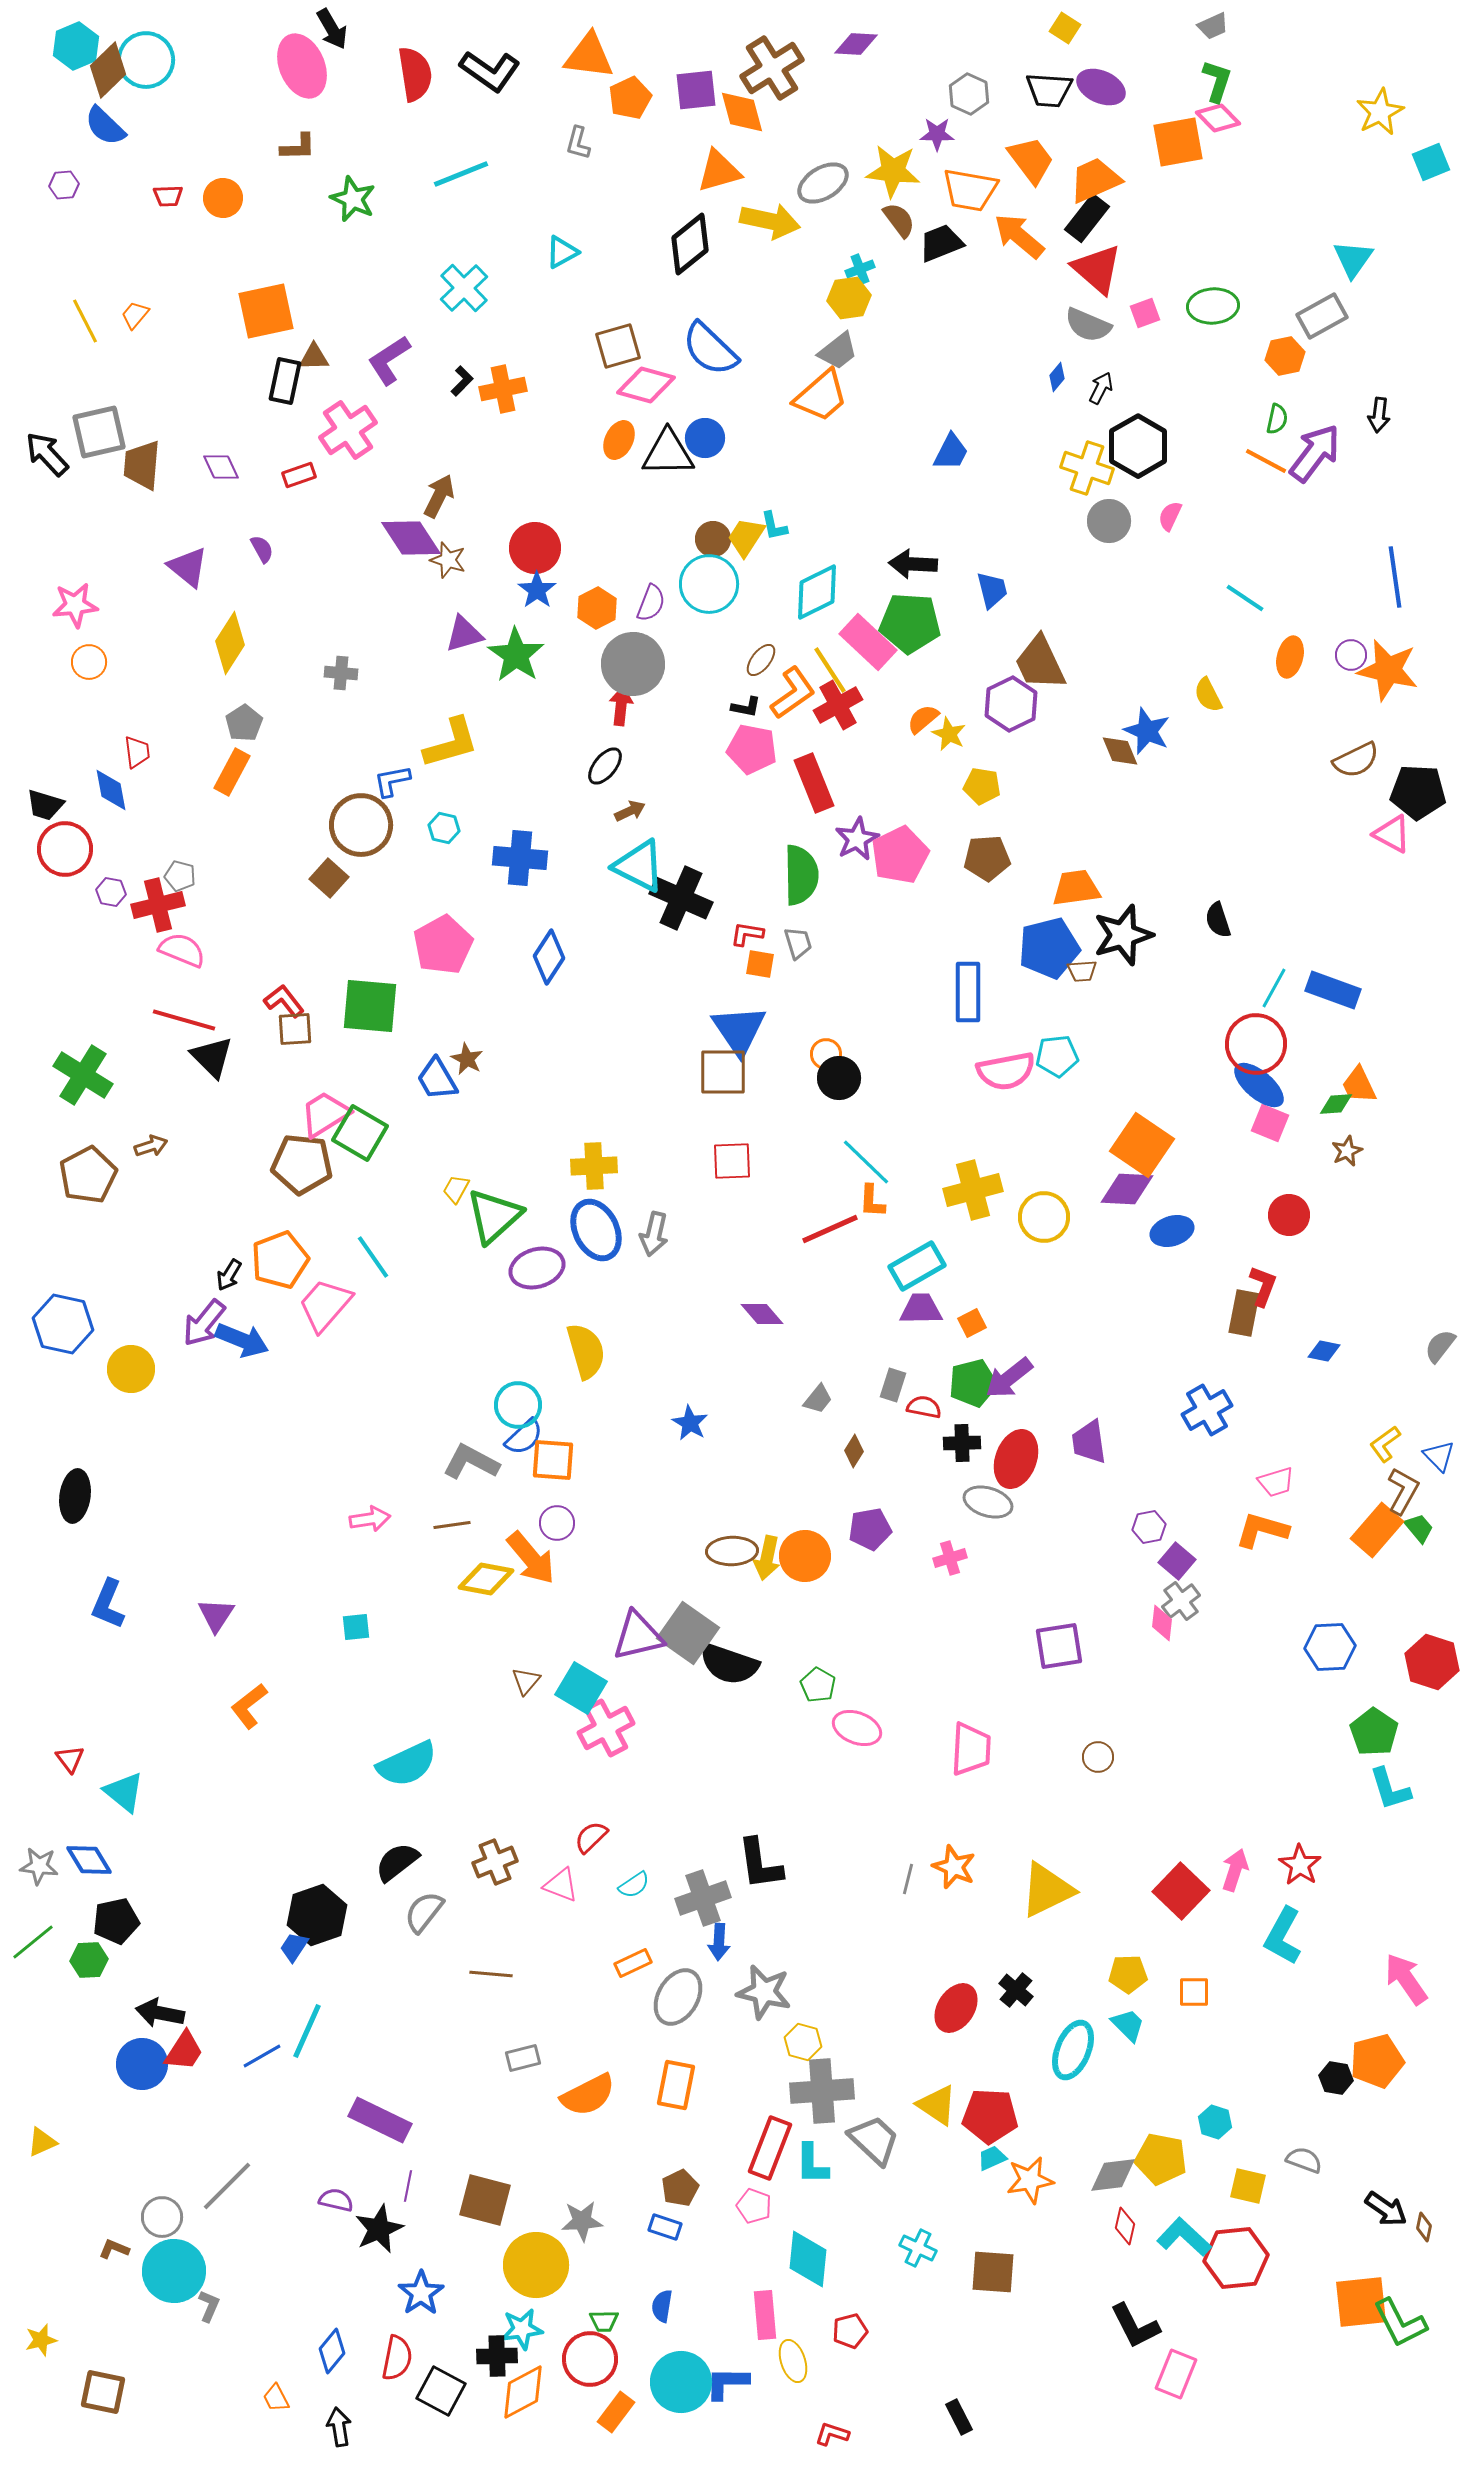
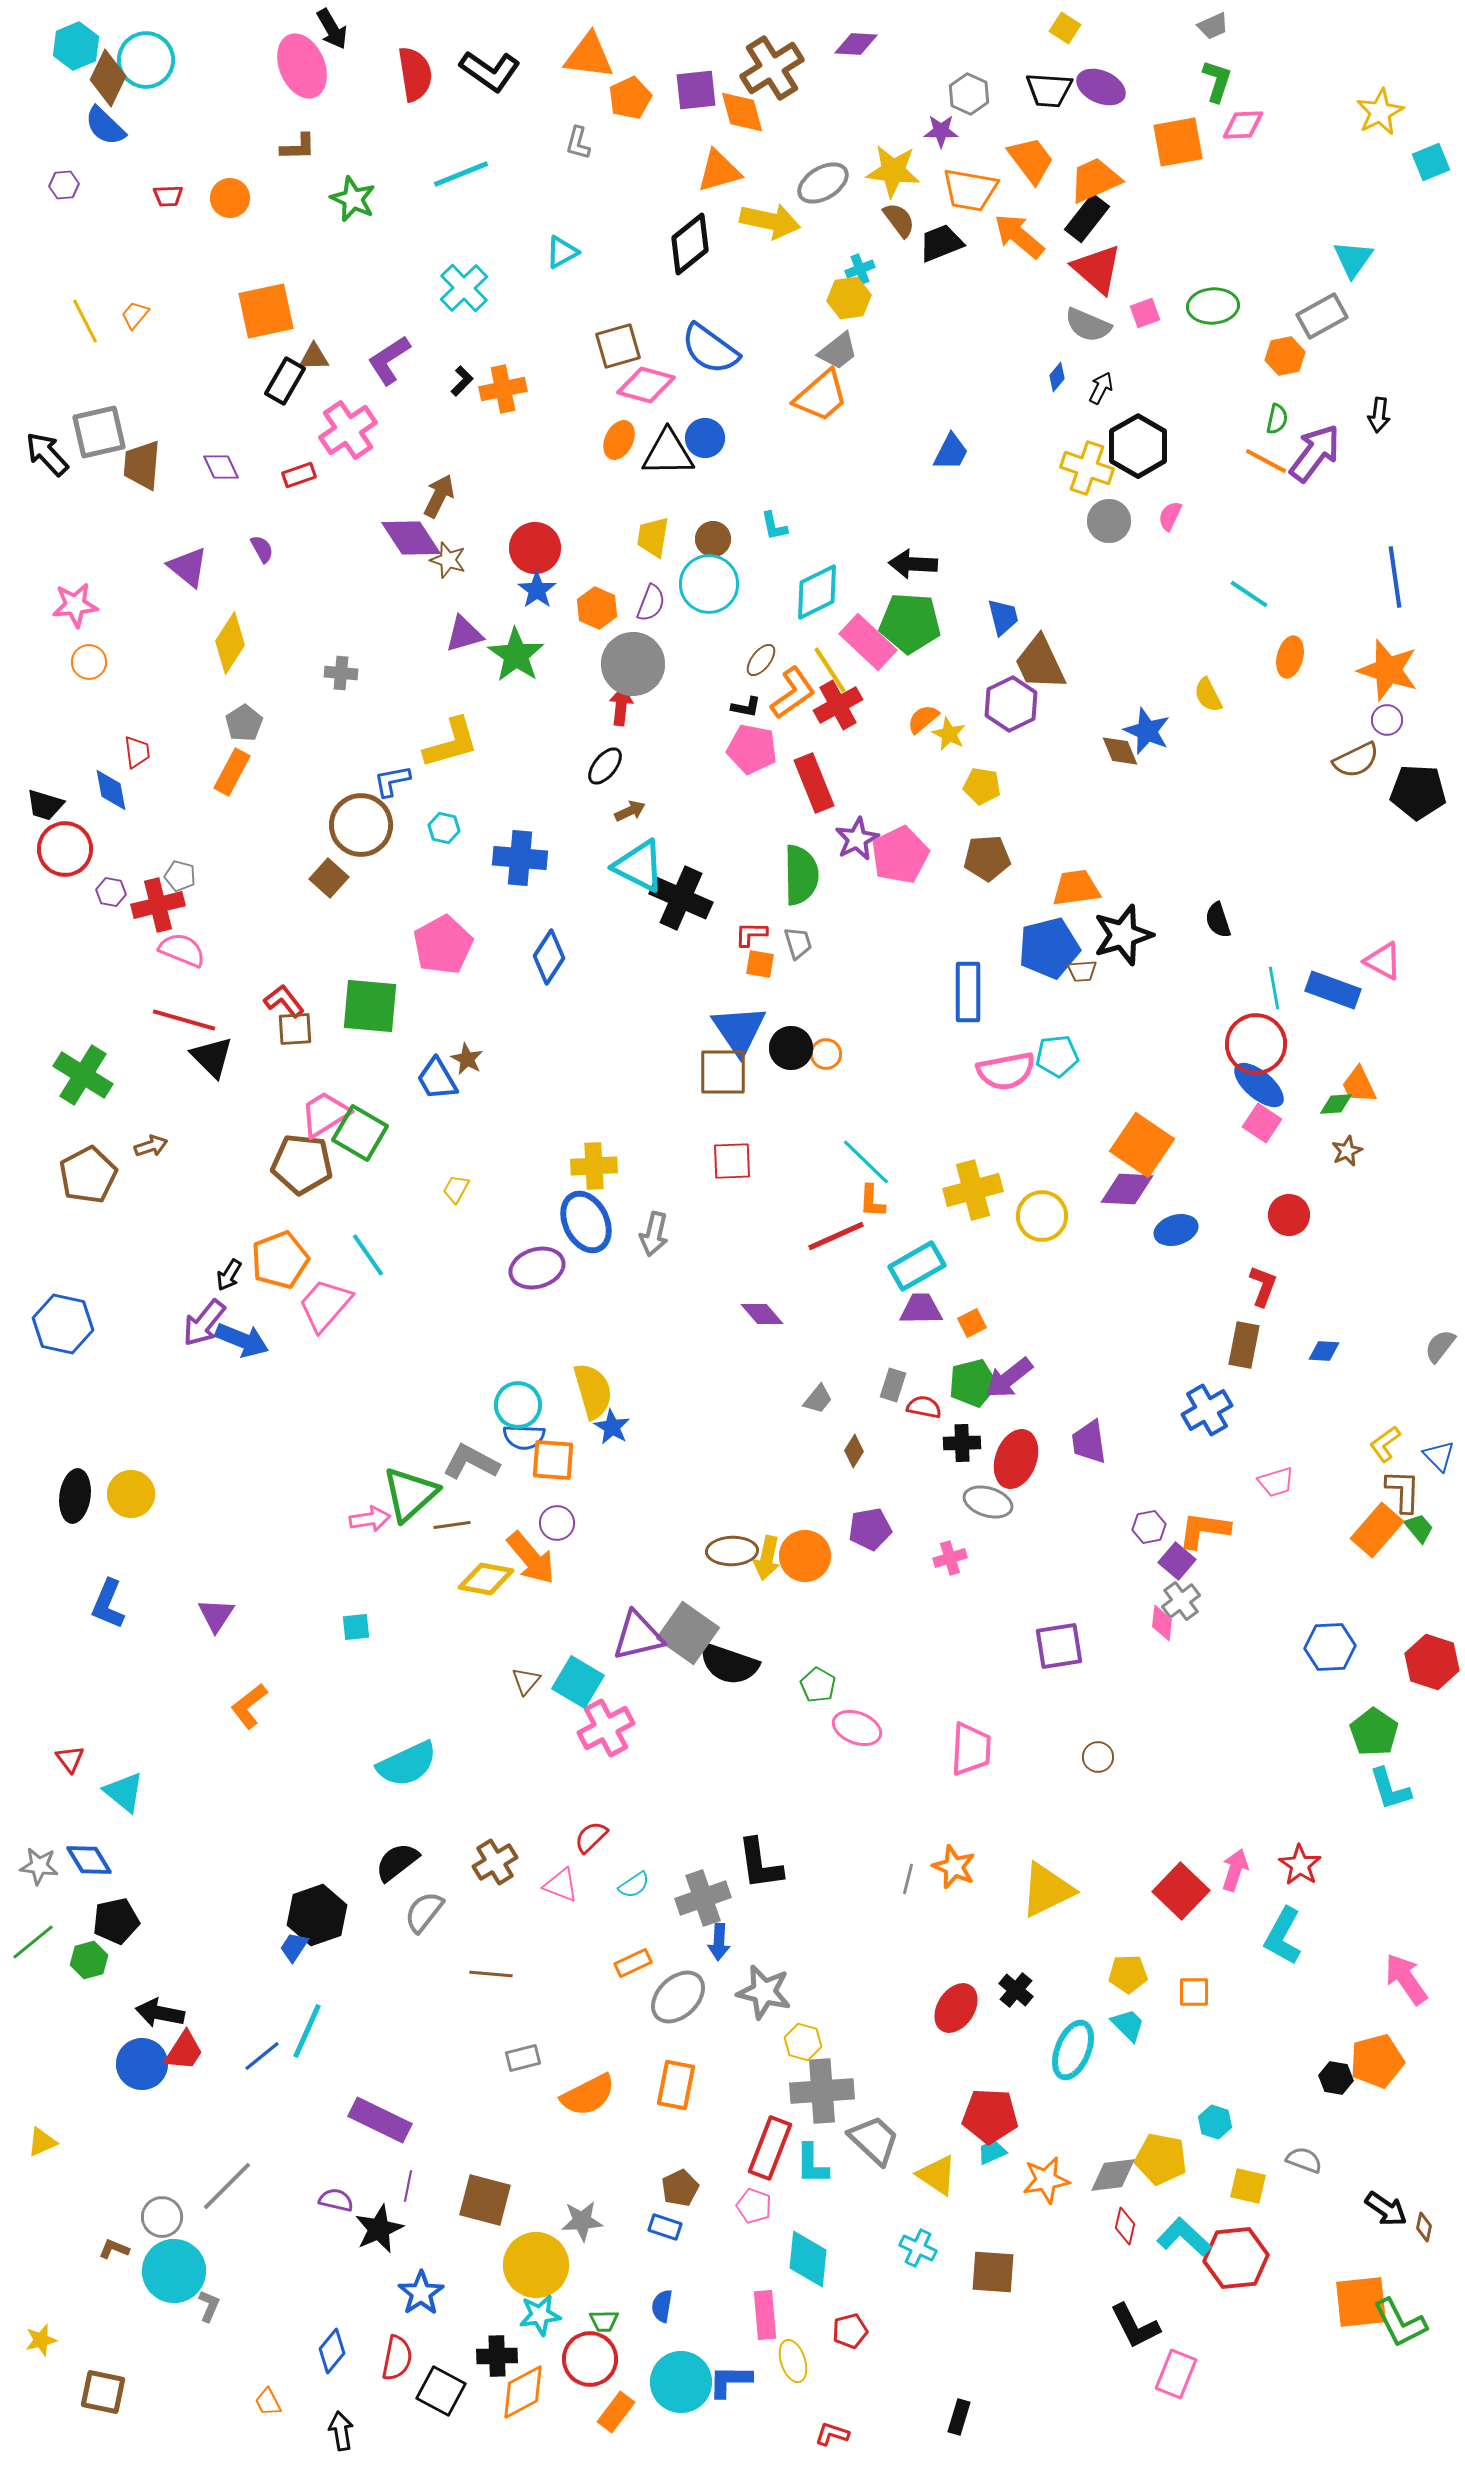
brown diamond at (108, 70): moved 8 px down; rotated 20 degrees counterclockwise
pink diamond at (1218, 118): moved 25 px right, 7 px down; rotated 48 degrees counterclockwise
purple star at (937, 134): moved 4 px right, 3 px up
orange circle at (223, 198): moved 7 px right
blue semicircle at (710, 349): rotated 8 degrees counterclockwise
black rectangle at (285, 381): rotated 18 degrees clockwise
yellow trapezoid at (746, 537): moved 93 px left; rotated 24 degrees counterclockwise
blue trapezoid at (992, 590): moved 11 px right, 27 px down
cyan line at (1245, 598): moved 4 px right, 4 px up
orange hexagon at (597, 608): rotated 9 degrees counterclockwise
purple circle at (1351, 655): moved 36 px right, 65 px down
orange star at (1388, 670): rotated 4 degrees clockwise
pink triangle at (1392, 834): moved 9 px left, 127 px down
red L-shape at (747, 934): moved 4 px right; rotated 8 degrees counterclockwise
cyan line at (1274, 988): rotated 39 degrees counterclockwise
black circle at (839, 1078): moved 48 px left, 30 px up
pink square at (1270, 1123): moved 8 px left; rotated 12 degrees clockwise
green triangle at (494, 1216): moved 84 px left, 278 px down
yellow circle at (1044, 1217): moved 2 px left, 1 px up
red line at (830, 1229): moved 6 px right, 7 px down
blue ellipse at (596, 1230): moved 10 px left, 8 px up
blue ellipse at (1172, 1231): moved 4 px right, 1 px up
cyan line at (373, 1257): moved 5 px left, 2 px up
brown rectangle at (1244, 1313): moved 32 px down
yellow semicircle at (586, 1351): moved 7 px right, 40 px down
blue diamond at (1324, 1351): rotated 8 degrees counterclockwise
yellow circle at (131, 1369): moved 125 px down
blue star at (690, 1423): moved 78 px left, 4 px down
blue semicircle at (524, 1437): rotated 45 degrees clockwise
brown L-shape at (1403, 1491): rotated 27 degrees counterclockwise
orange L-shape at (1262, 1530): moved 58 px left; rotated 8 degrees counterclockwise
cyan square at (581, 1688): moved 3 px left, 6 px up
brown cross at (495, 1862): rotated 9 degrees counterclockwise
green hexagon at (89, 1960): rotated 12 degrees counterclockwise
gray ellipse at (678, 1997): rotated 16 degrees clockwise
blue line at (262, 2056): rotated 9 degrees counterclockwise
yellow triangle at (937, 2105): moved 70 px down
cyan trapezoid at (992, 2158): moved 6 px up
orange star at (1030, 2180): moved 16 px right
cyan star at (522, 2329): moved 18 px right, 14 px up
blue L-shape at (727, 2383): moved 3 px right, 2 px up
orange trapezoid at (276, 2398): moved 8 px left, 4 px down
black rectangle at (959, 2417): rotated 44 degrees clockwise
black arrow at (339, 2427): moved 2 px right, 4 px down
